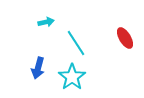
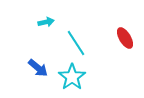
blue arrow: rotated 65 degrees counterclockwise
